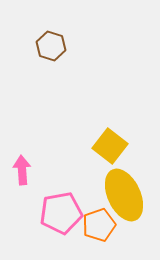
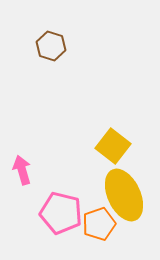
yellow square: moved 3 px right
pink arrow: rotated 12 degrees counterclockwise
pink pentagon: rotated 24 degrees clockwise
orange pentagon: moved 1 px up
